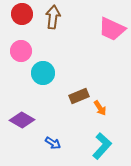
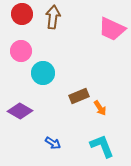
purple diamond: moved 2 px left, 9 px up
cyan L-shape: rotated 64 degrees counterclockwise
